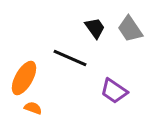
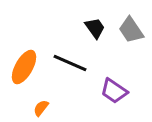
gray trapezoid: moved 1 px right, 1 px down
black line: moved 5 px down
orange ellipse: moved 11 px up
orange semicircle: moved 8 px right; rotated 72 degrees counterclockwise
